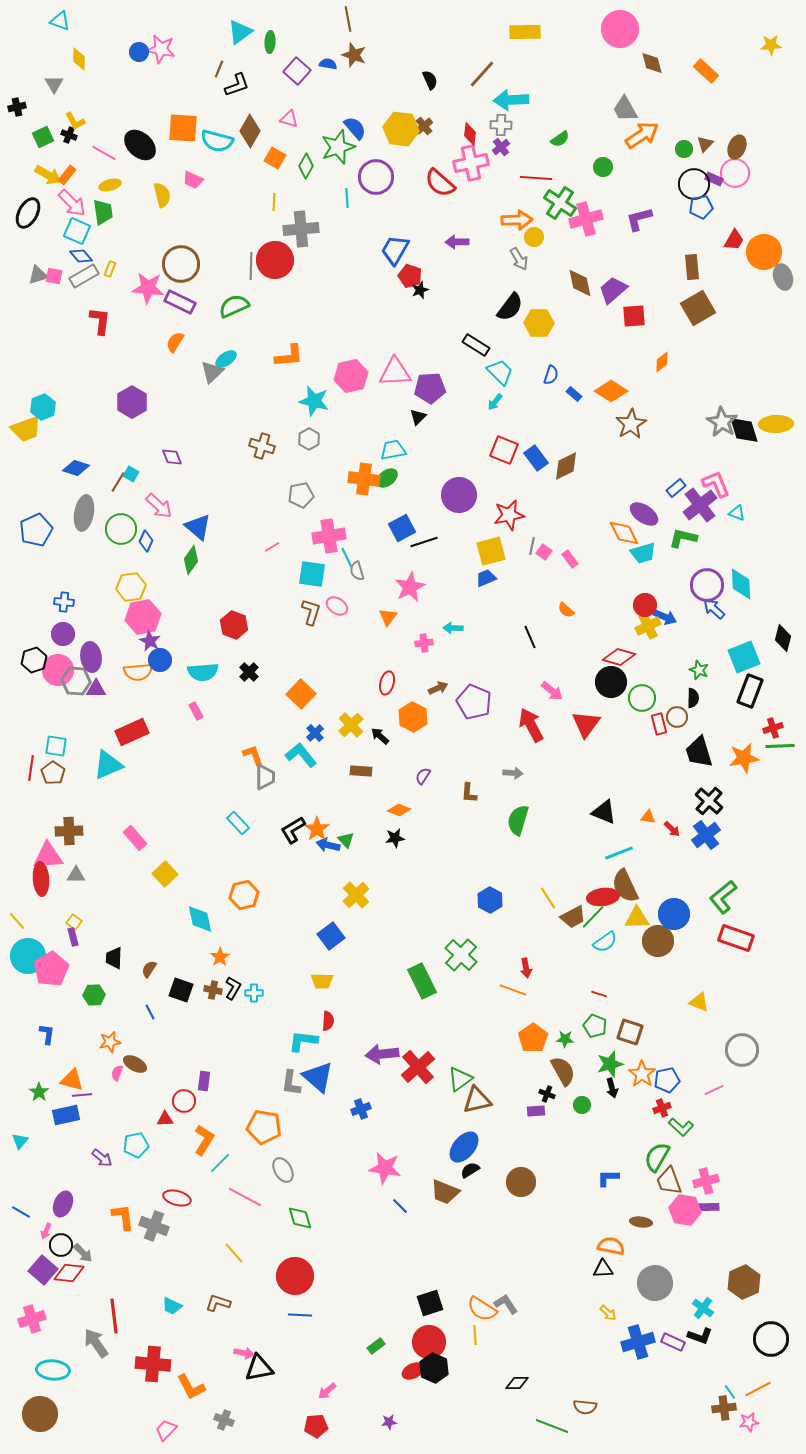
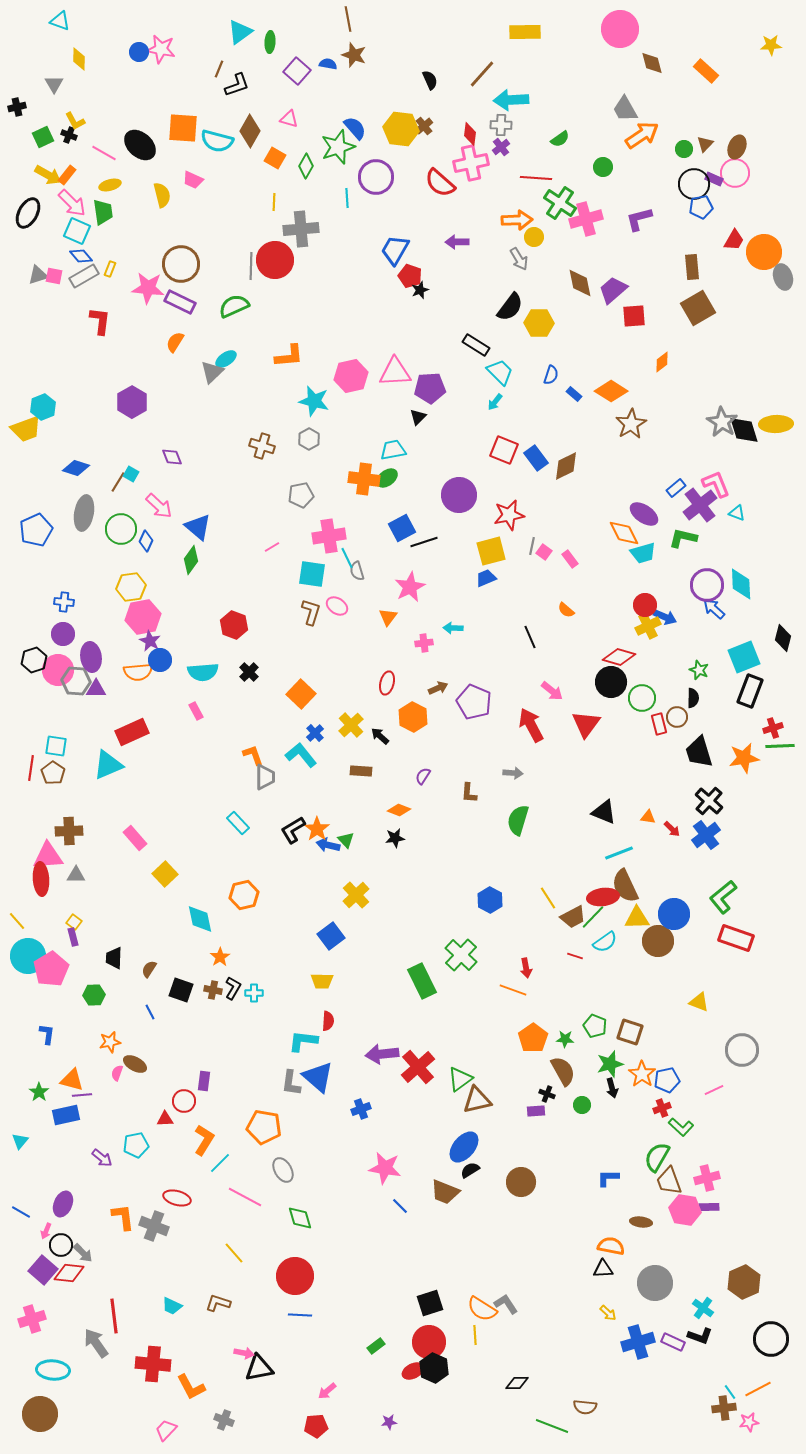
red line at (599, 994): moved 24 px left, 38 px up
pink cross at (706, 1181): moved 1 px right, 3 px up
